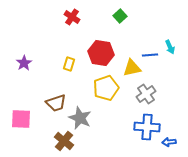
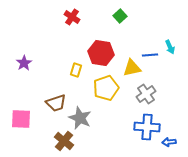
yellow rectangle: moved 7 px right, 6 px down
